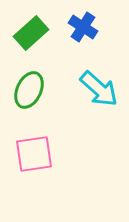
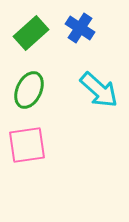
blue cross: moved 3 px left, 1 px down
cyan arrow: moved 1 px down
pink square: moved 7 px left, 9 px up
